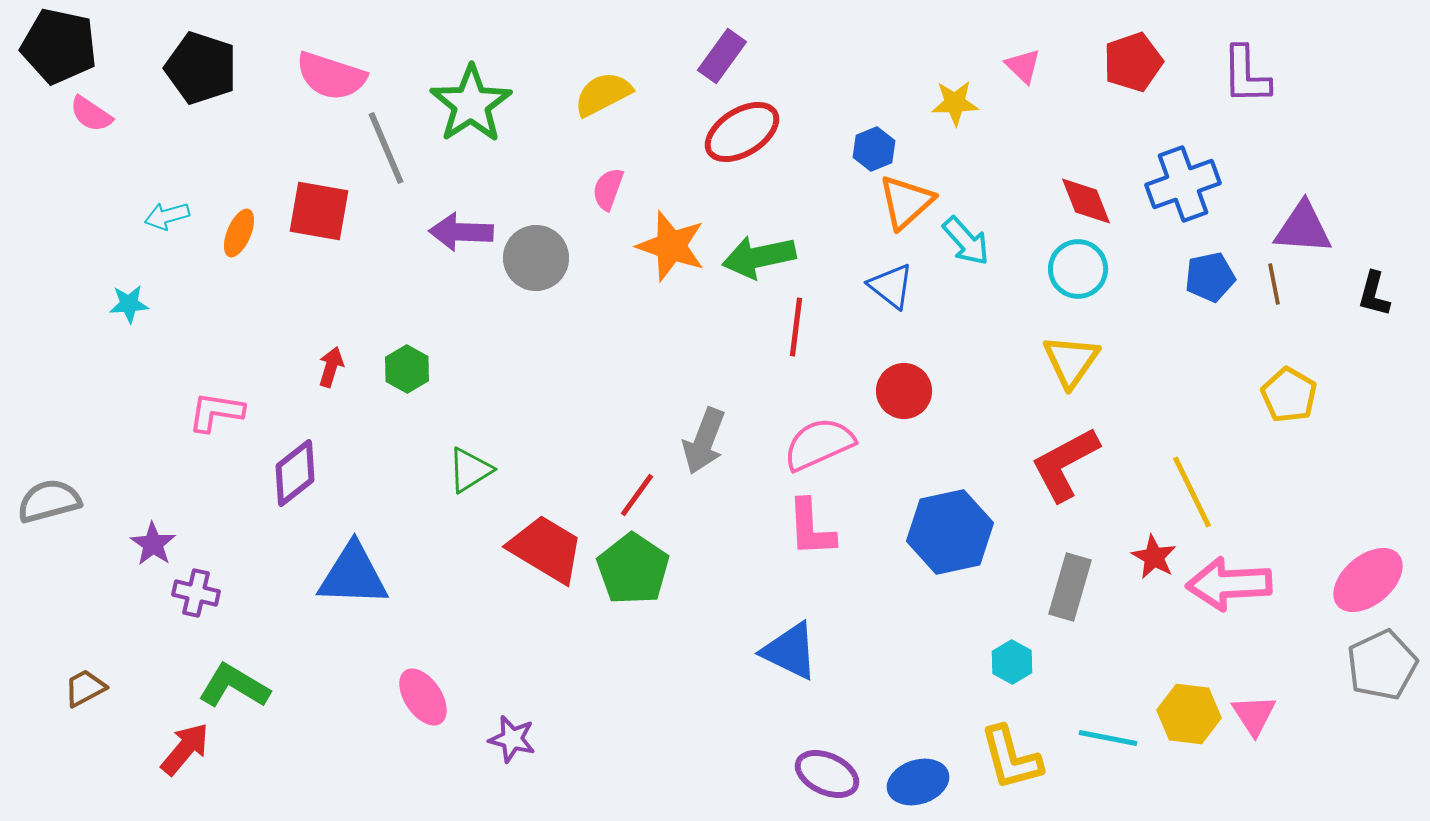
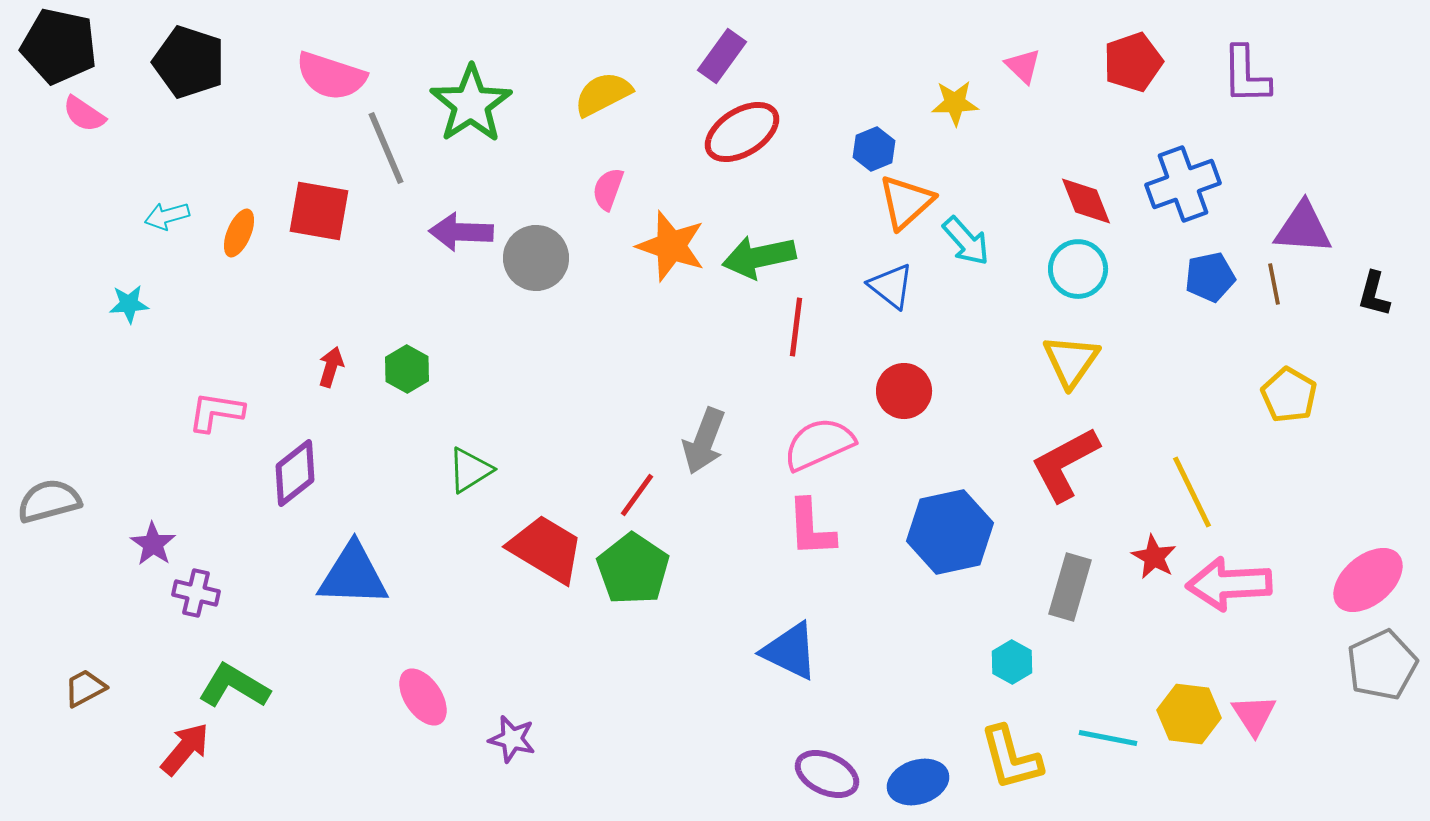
black pentagon at (201, 68): moved 12 px left, 6 px up
pink semicircle at (91, 114): moved 7 px left
